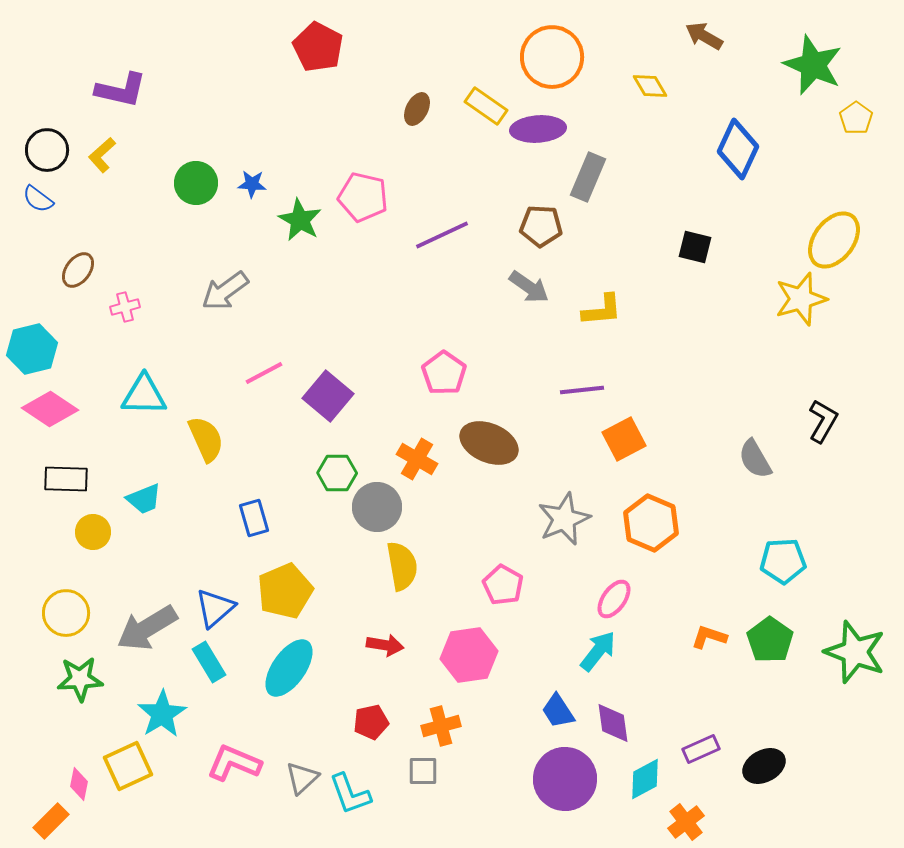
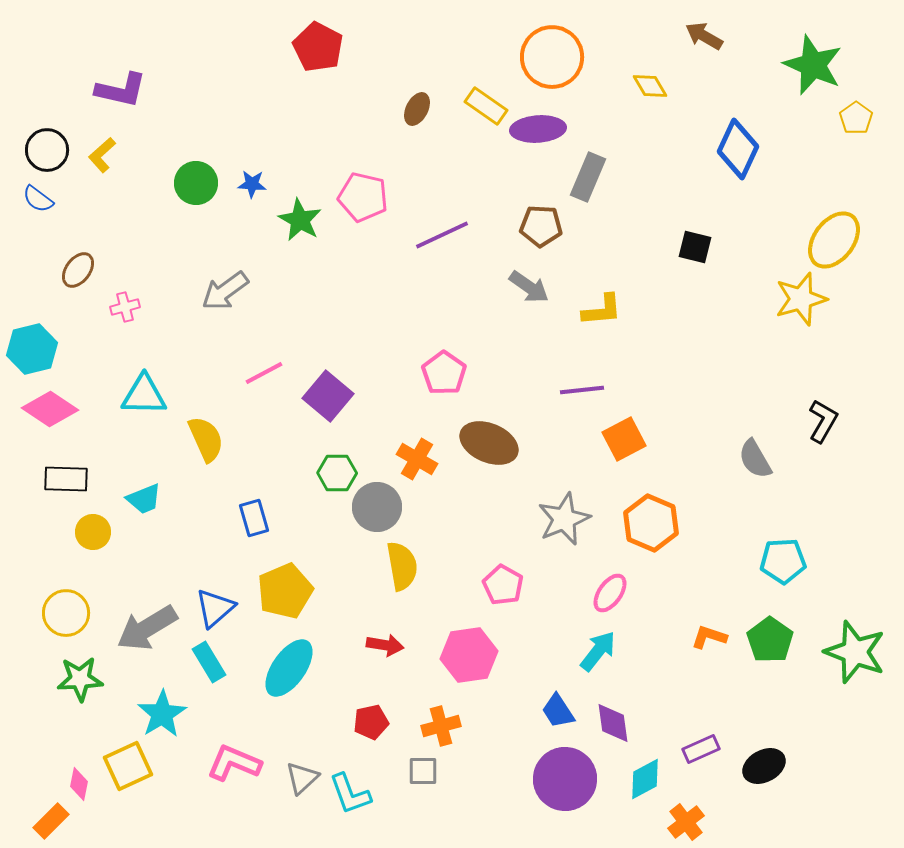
pink ellipse at (614, 599): moved 4 px left, 6 px up
